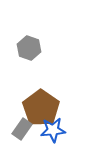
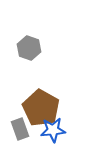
brown pentagon: rotated 6 degrees counterclockwise
gray rectangle: moved 2 px left; rotated 55 degrees counterclockwise
